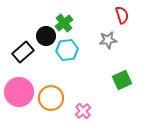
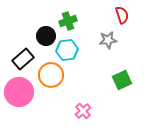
green cross: moved 4 px right, 2 px up; rotated 18 degrees clockwise
black rectangle: moved 7 px down
orange circle: moved 23 px up
